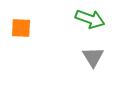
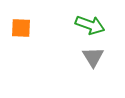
green arrow: moved 6 px down
